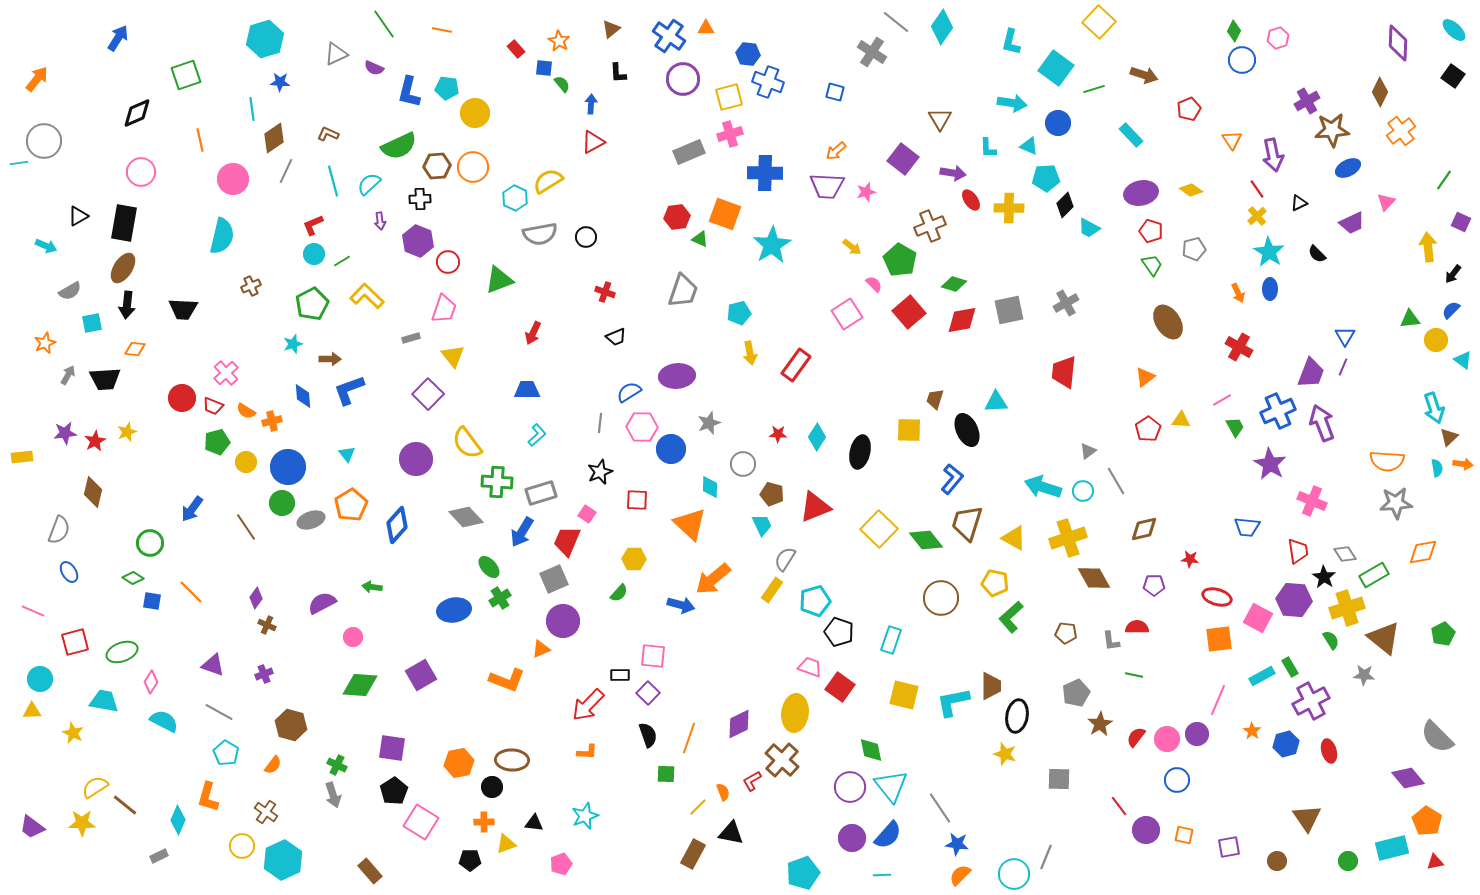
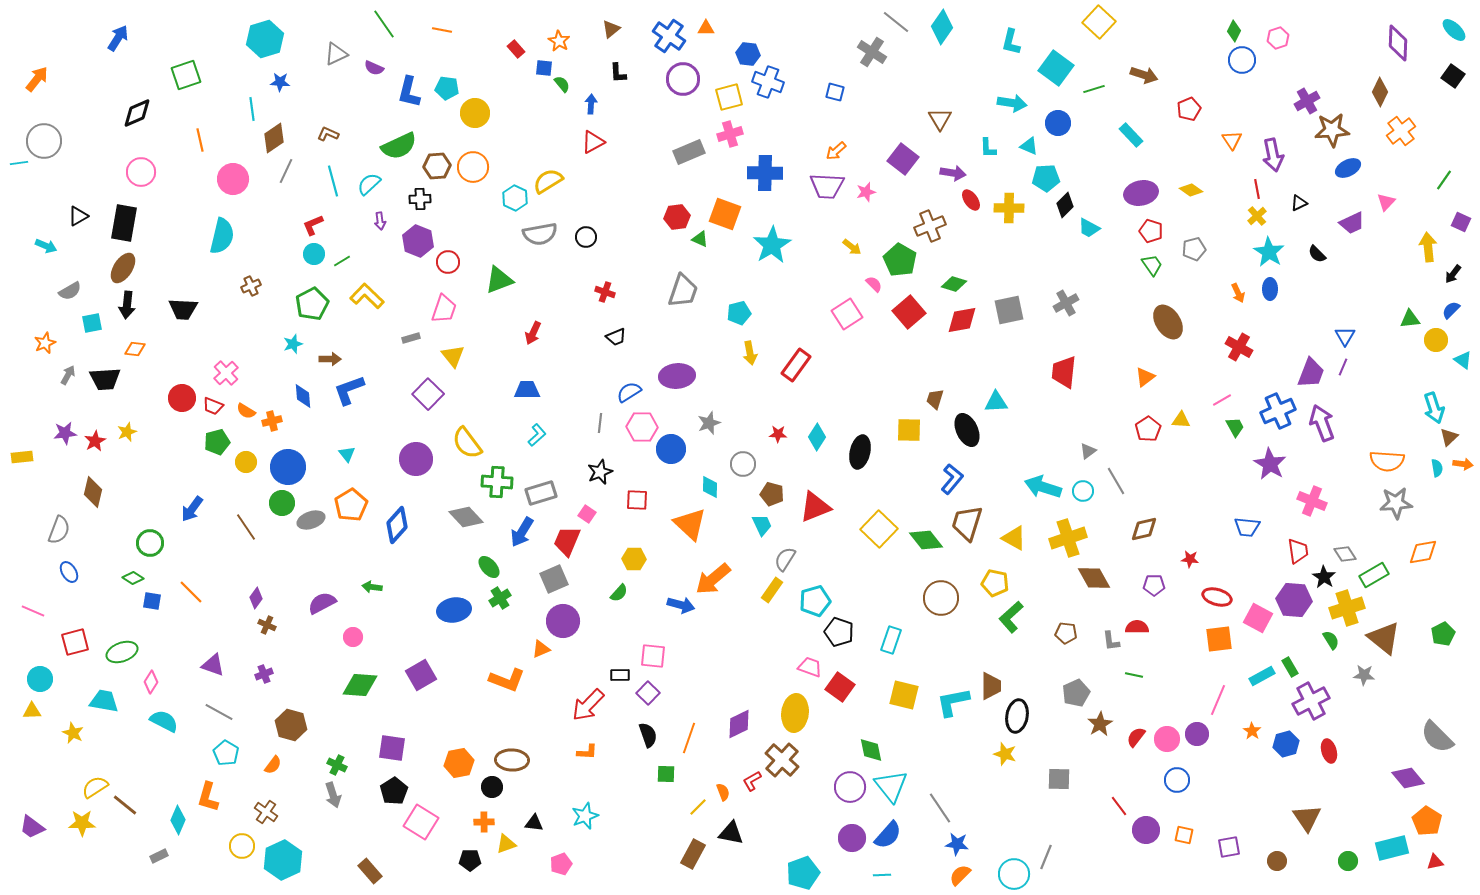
red line at (1257, 189): rotated 24 degrees clockwise
